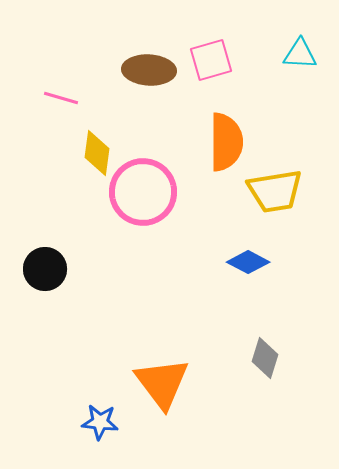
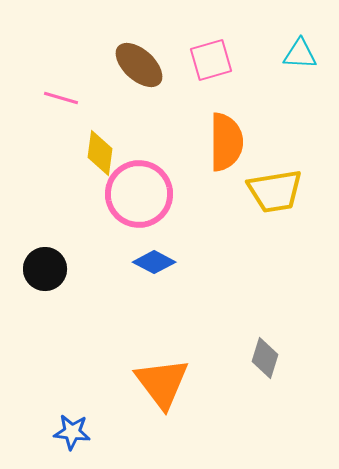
brown ellipse: moved 10 px left, 5 px up; rotated 39 degrees clockwise
yellow diamond: moved 3 px right
pink circle: moved 4 px left, 2 px down
blue diamond: moved 94 px left
blue star: moved 28 px left, 10 px down
